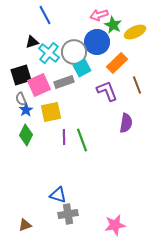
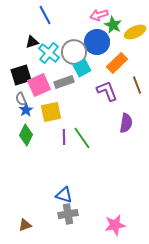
green line: moved 2 px up; rotated 15 degrees counterclockwise
blue triangle: moved 6 px right
